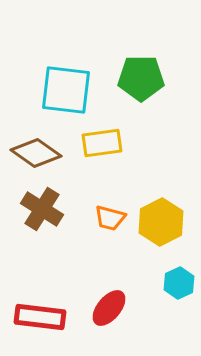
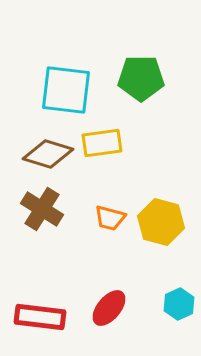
brown diamond: moved 12 px right, 1 px down; rotated 18 degrees counterclockwise
yellow hexagon: rotated 18 degrees counterclockwise
cyan hexagon: moved 21 px down
